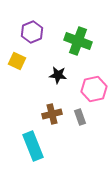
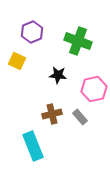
gray rectangle: rotated 21 degrees counterclockwise
